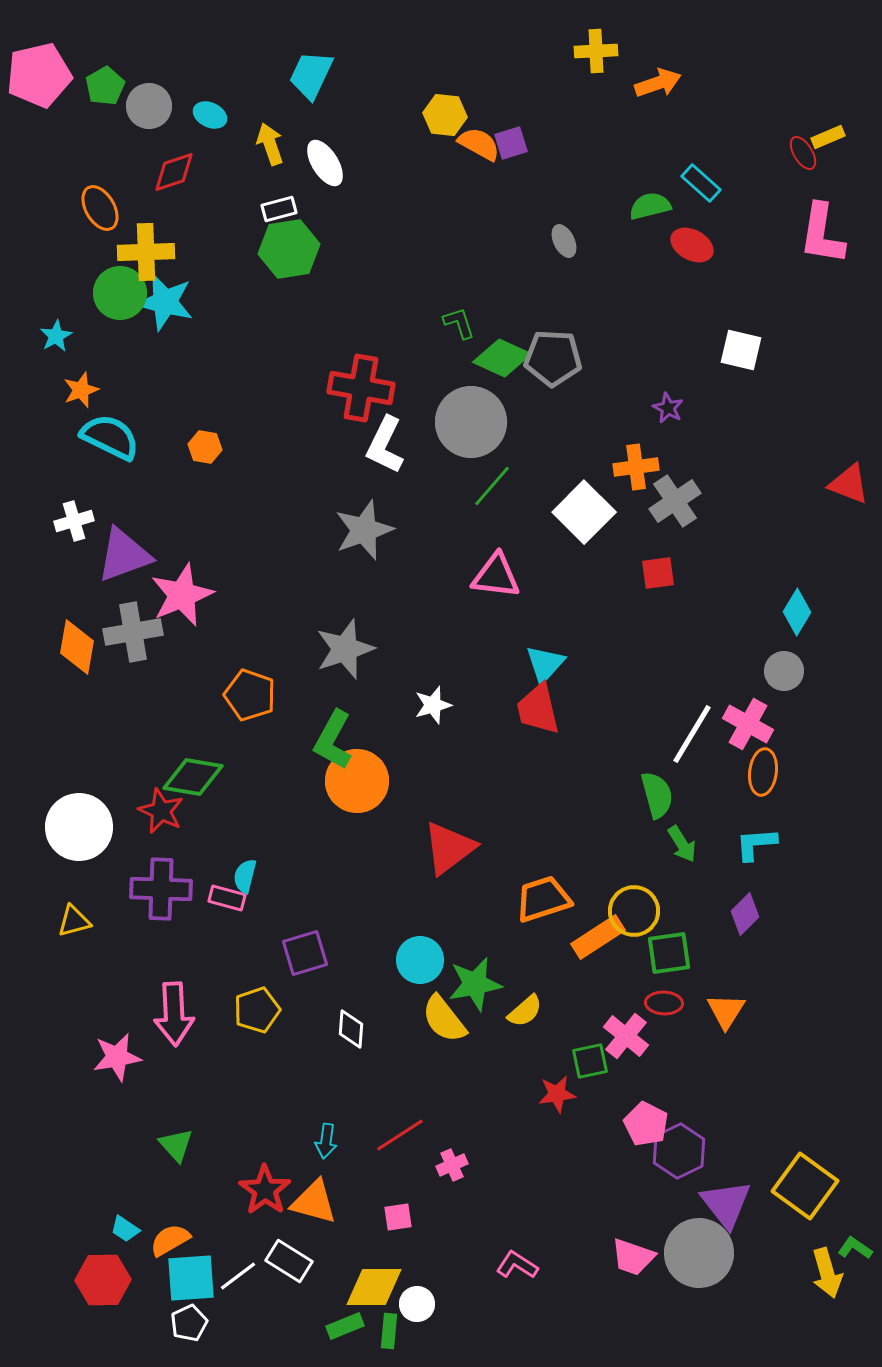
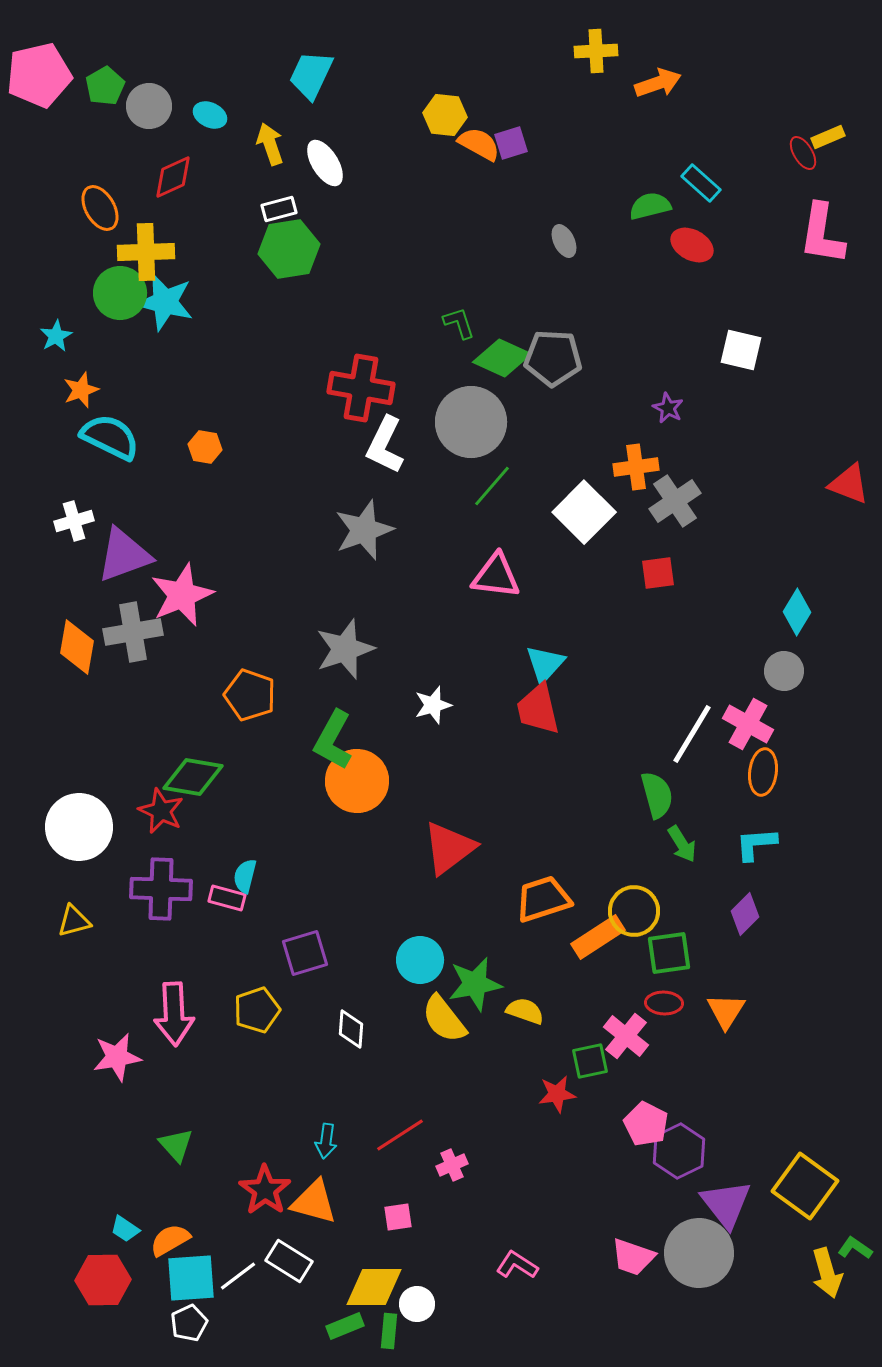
red diamond at (174, 172): moved 1 px left, 5 px down; rotated 6 degrees counterclockwise
yellow semicircle at (525, 1011): rotated 120 degrees counterclockwise
